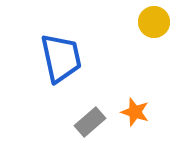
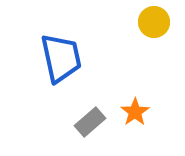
orange star: rotated 20 degrees clockwise
